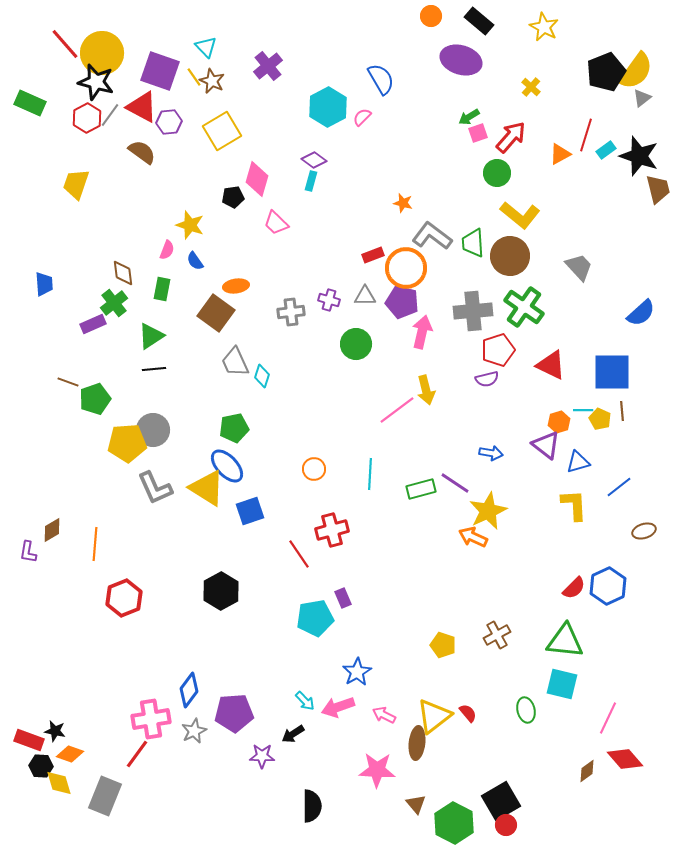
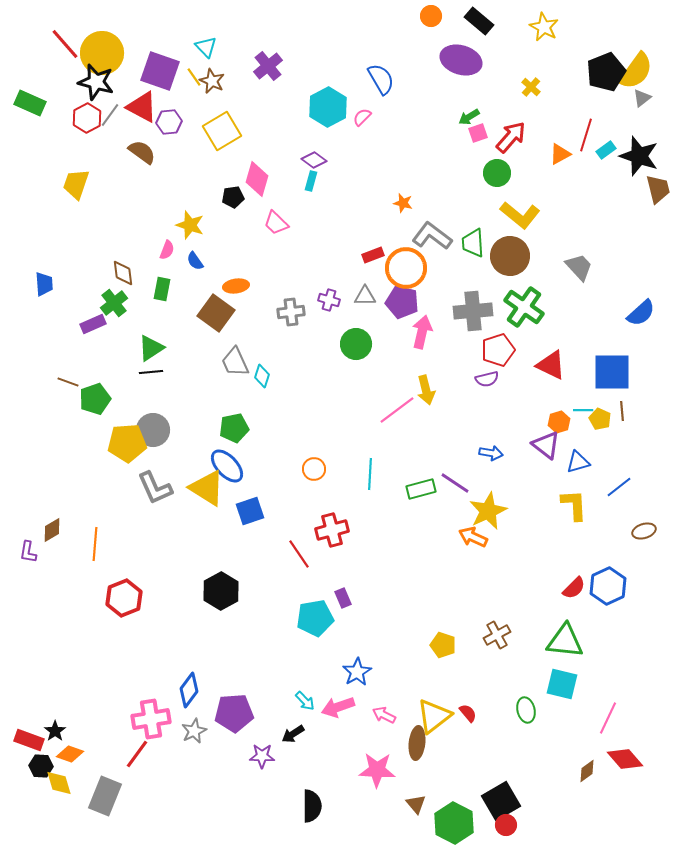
green triangle at (151, 336): moved 12 px down
black line at (154, 369): moved 3 px left, 3 px down
black star at (55, 731): rotated 25 degrees clockwise
